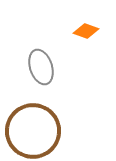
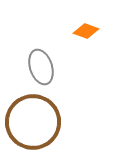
brown circle: moved 9 px up
